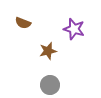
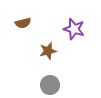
brown semicircle: rotated 35 degrees counterclockwise
